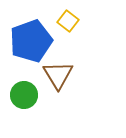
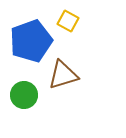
yellow square: rotated 10 degrees counterclockwise
brown triangle: moved 5 px right; rotated 44 degrees clockwise
